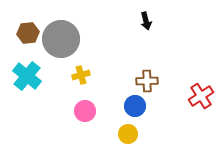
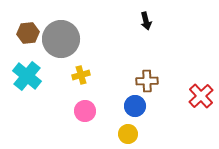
red cross: rotated 10 degrees counterclockwise
